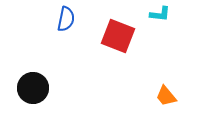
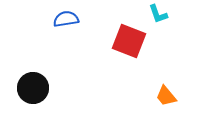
cyan L-shape: moved 2 px left; rotated 65 degrees clockwise
blue semicircle: rotated 110 degrees counterclockwise
red square: moved 11 px right, 5 px down
